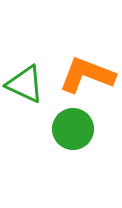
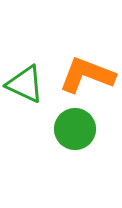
green circle: moved 2 px right
